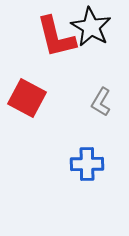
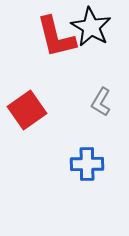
red square: moved 12 px down; rotated 27 degrees clockwise
